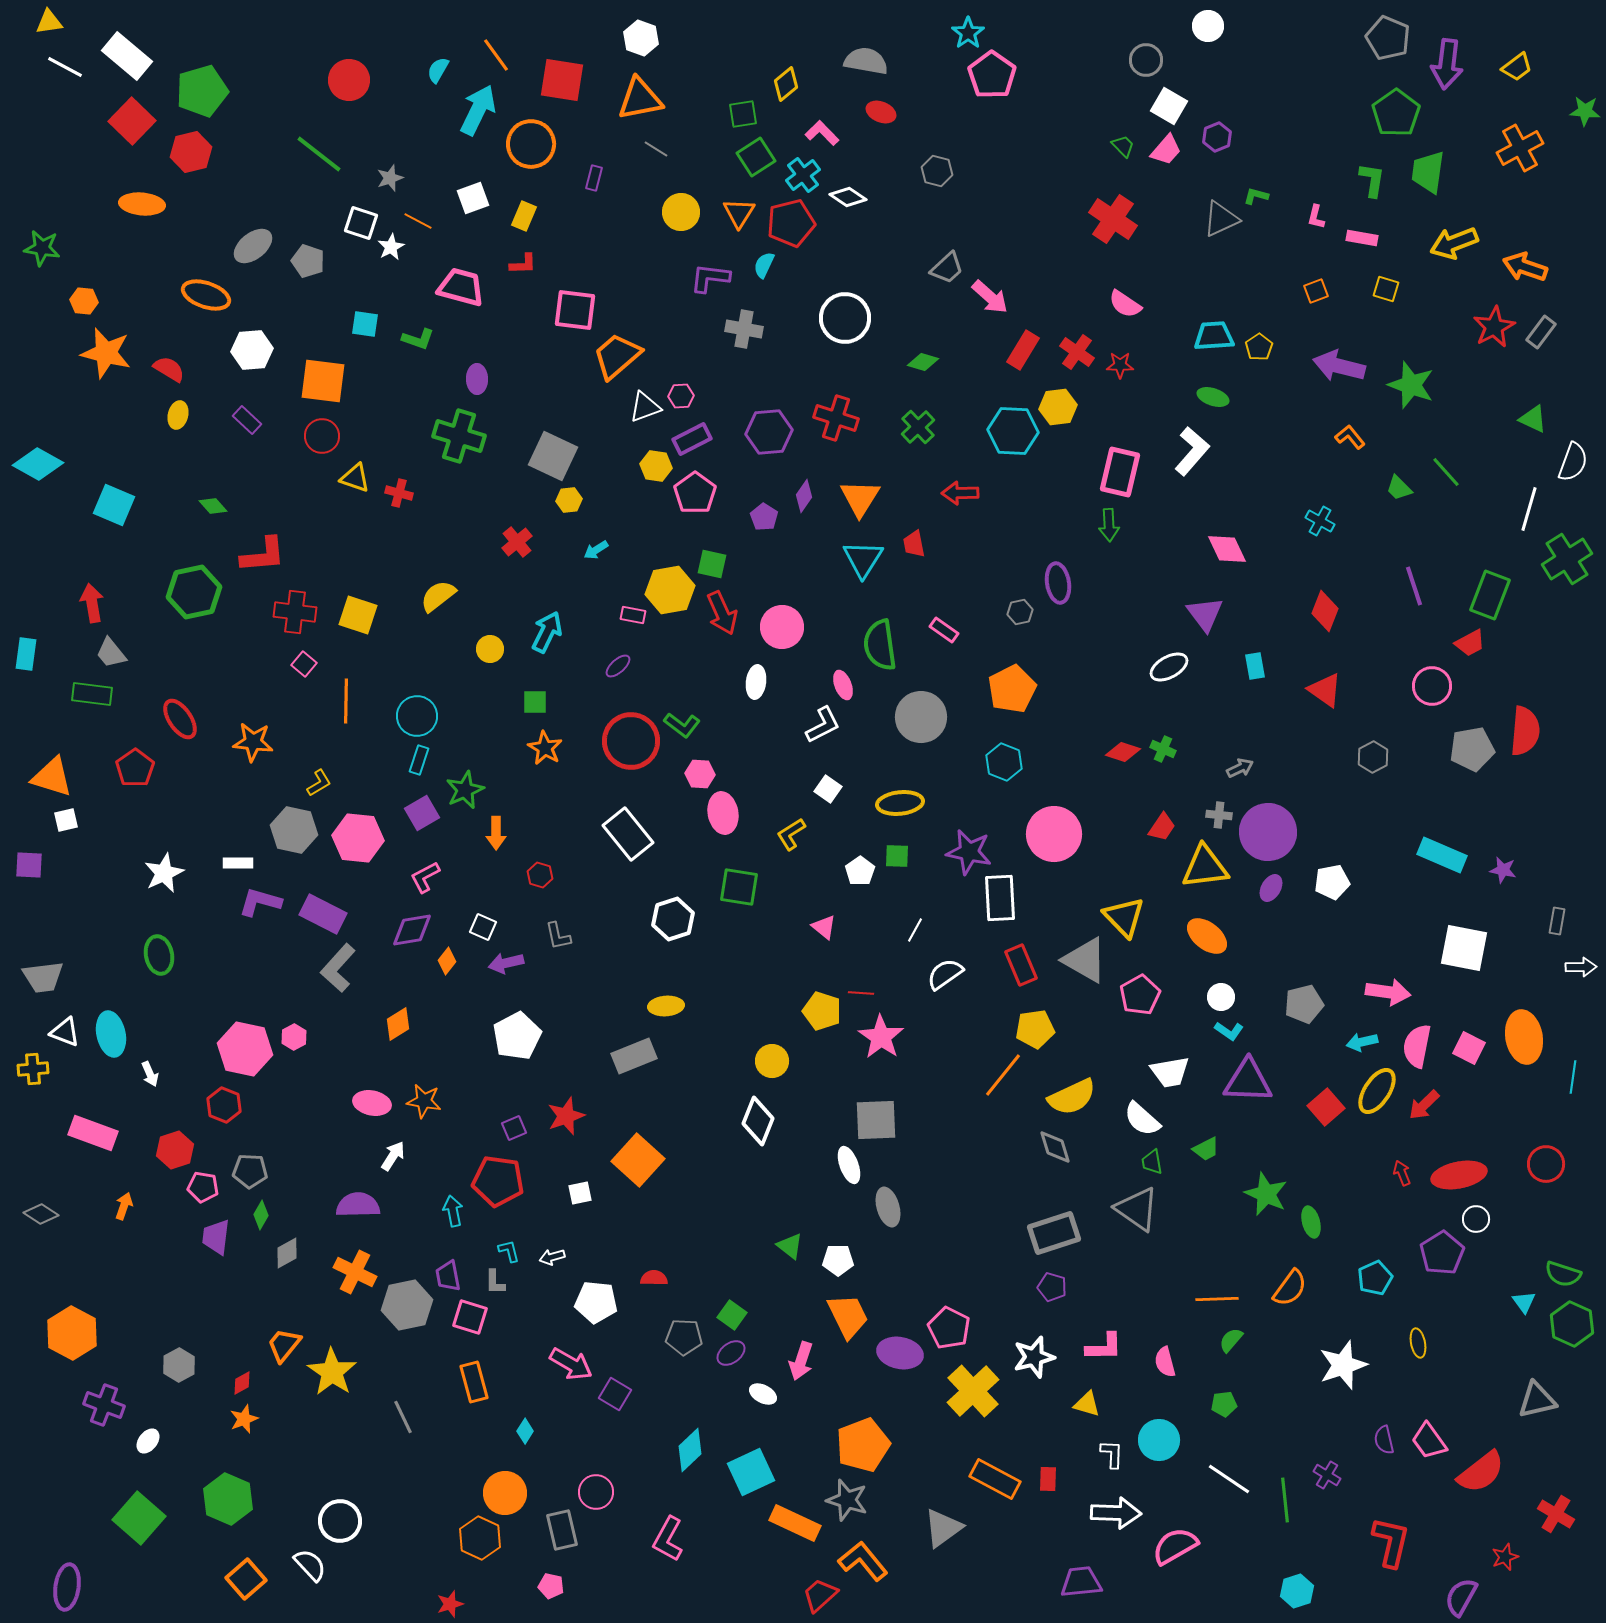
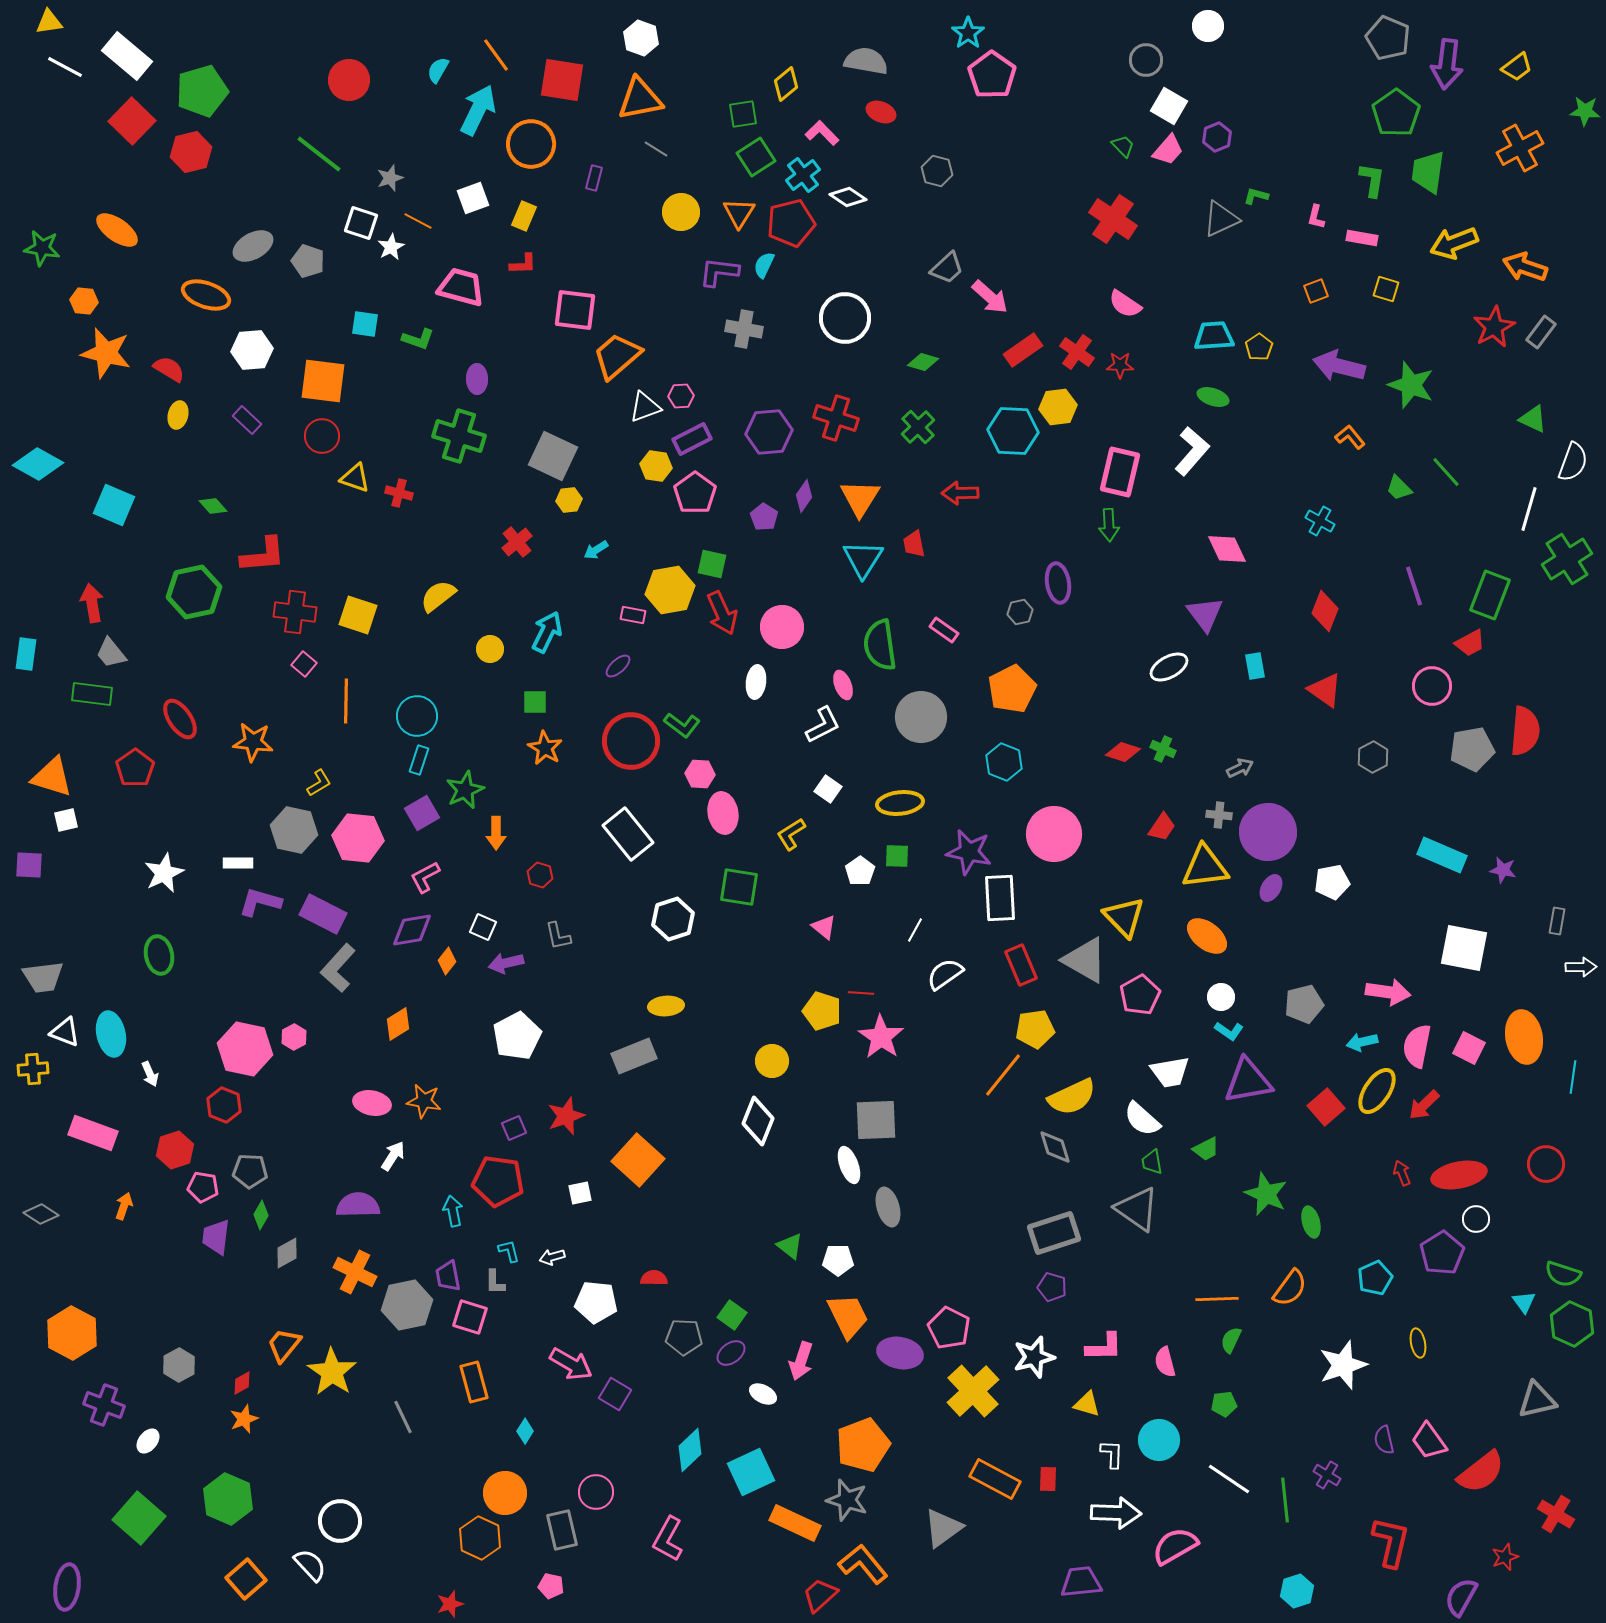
pink trapezoid at (1166, 150): moved 2 px right
orange ellipse at (142, 204): moved 25 px left, 26 px down; rotated 30 degrees clockwise
gray ellipse at (253, 246): rotated 9 degrees clockwise
purple L-shape at (710, 278): moved 9 px right, 6 px up
red rectangle at (1023, 350): rotated 24 degrees clockwise
purple triangle at (1248, 1081): rotated 12 degrees counterclockwise
green semicircle at (1231, 1340): rotated 16 degrees counterclockwise
orange L-shape at (863, 1561): moved 3 px down
